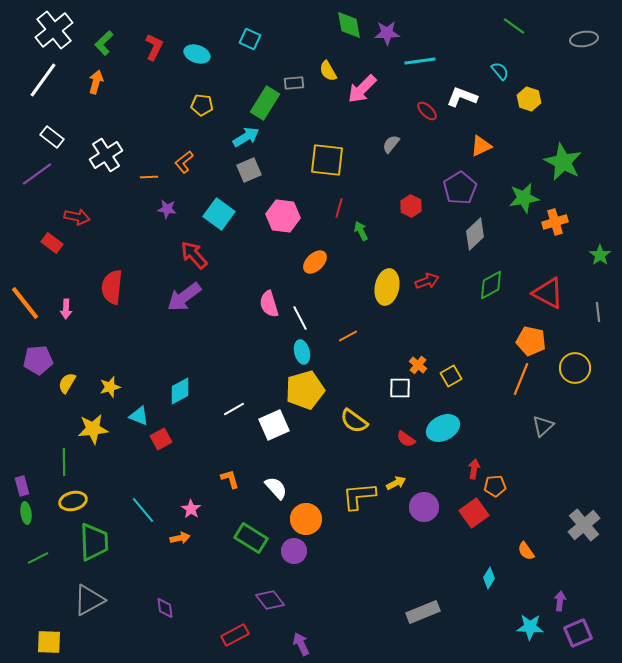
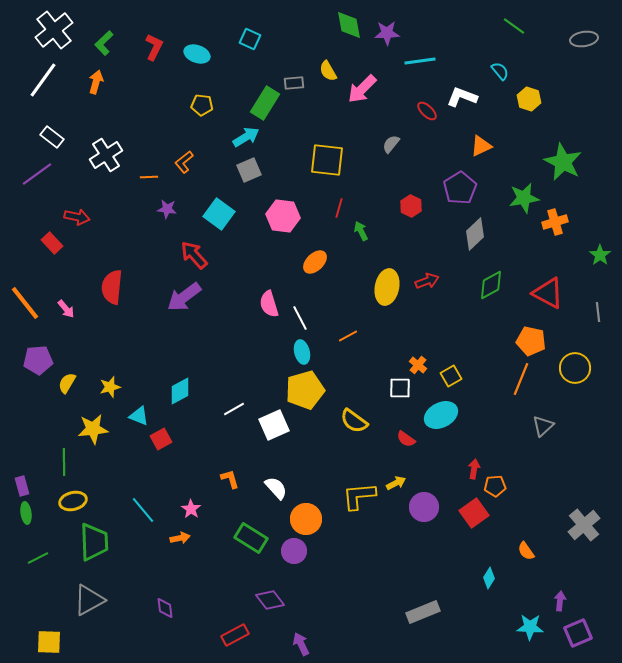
red rectangle at (52, 243): rotated 10 degrees clockwise
pink arrow at (66, 309): rotated 42 degrees counterclockwise
cyan ellipse at (443, 428): moved 2 px left, 13 px up
